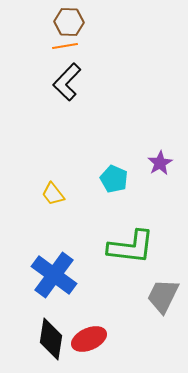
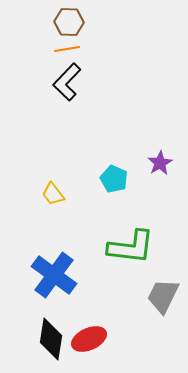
orange line: moved 2 px right, 3 px down
